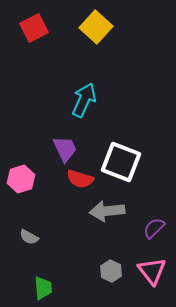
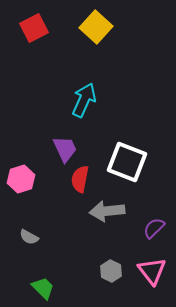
white square: moved 6 px right
red semicircle: rotated 84 degrees clockwise
green trapezoid: rotated 40 degrees counterclockwise
